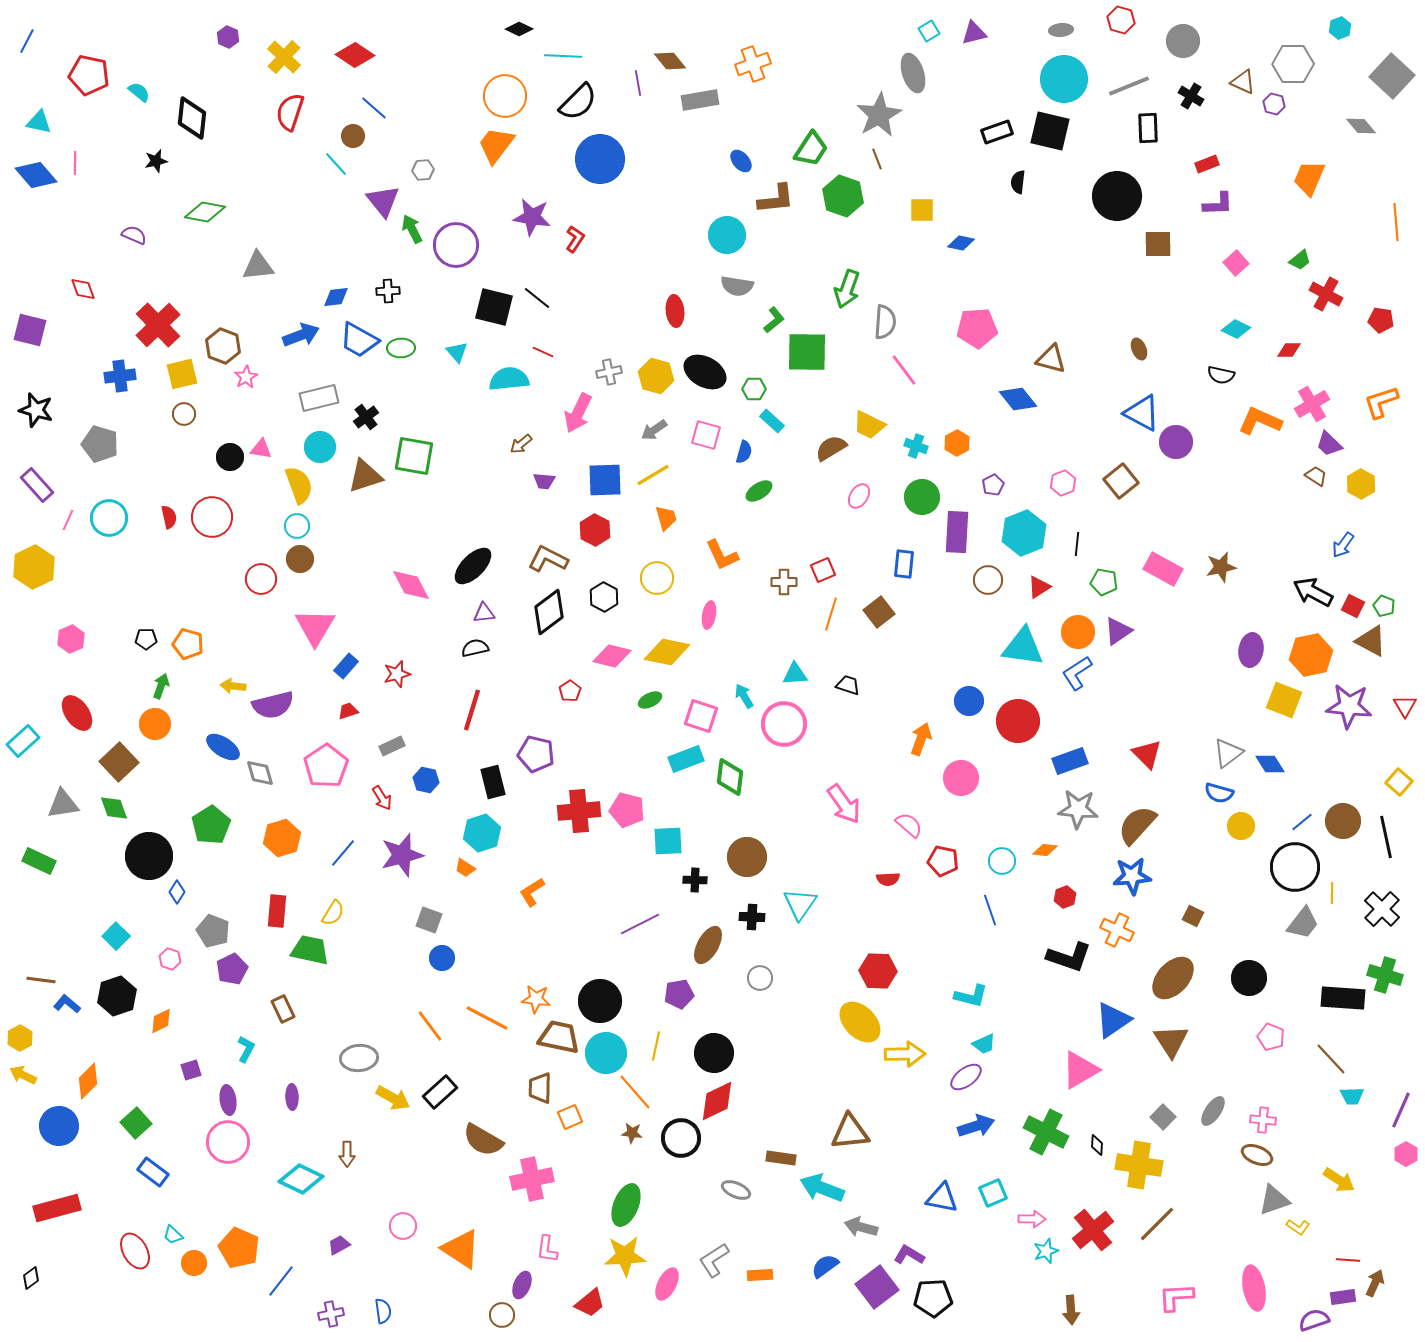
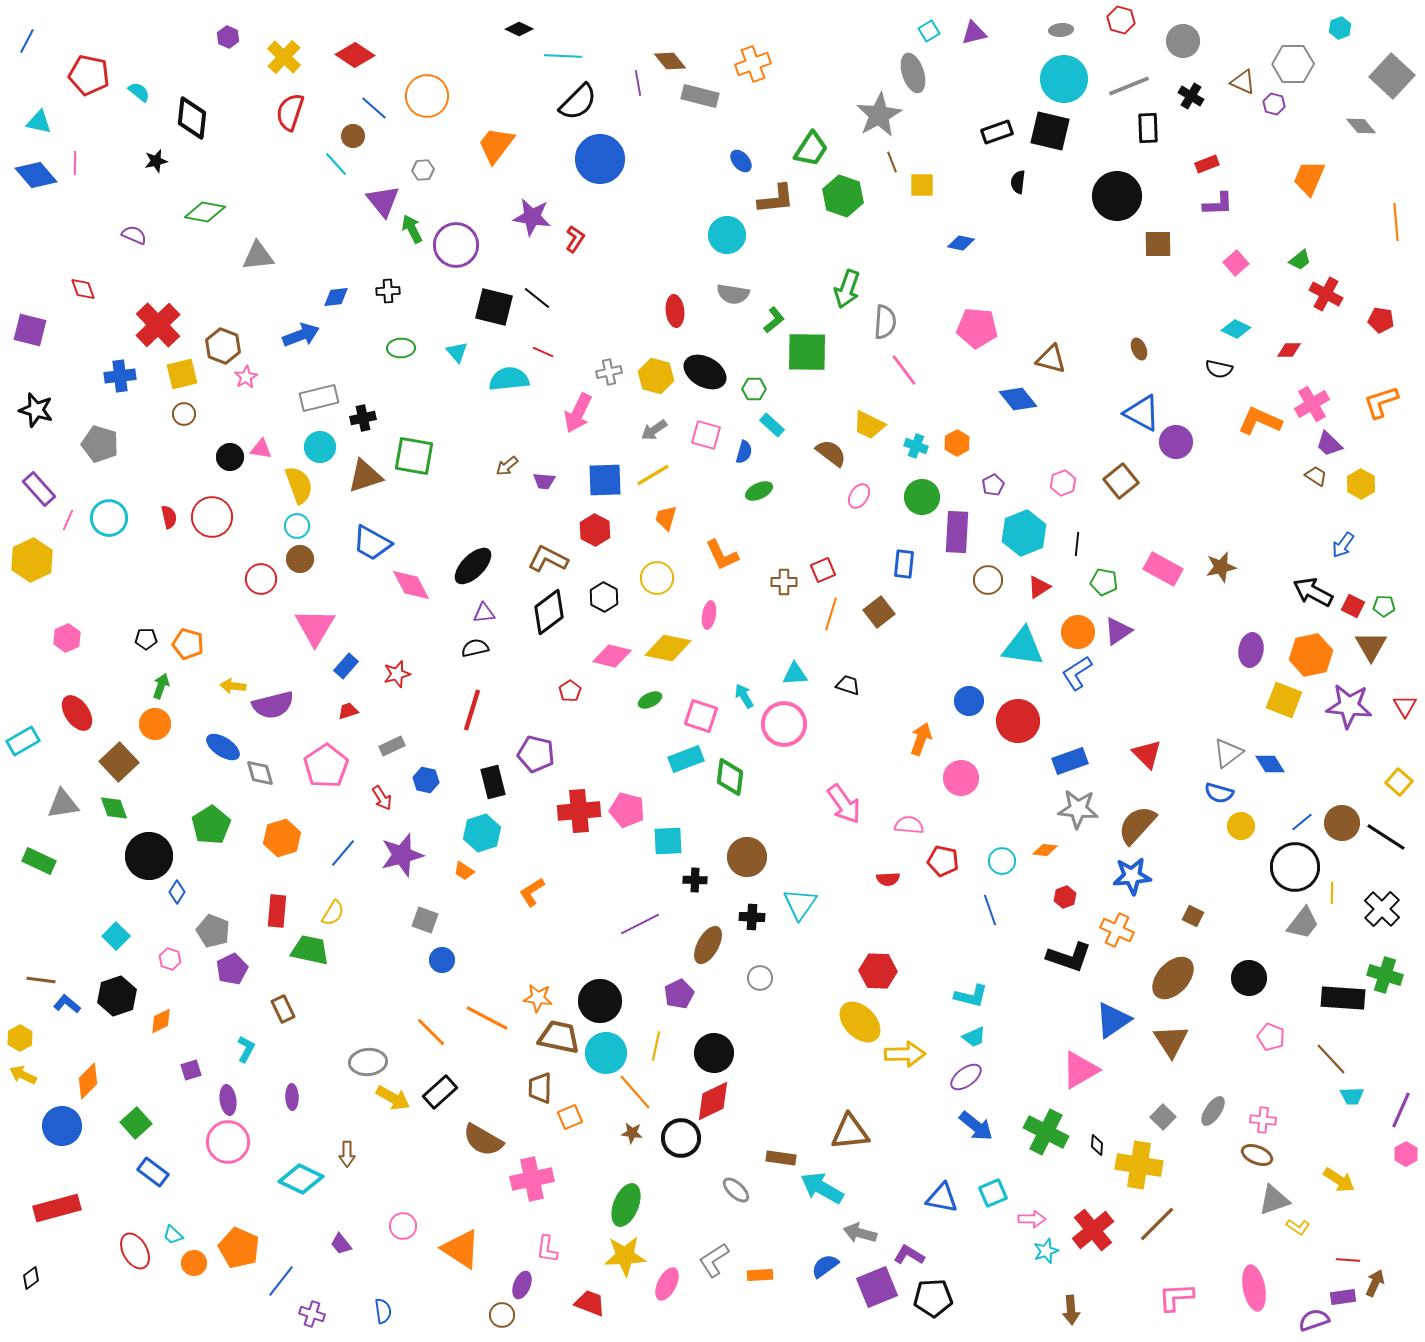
orange circle at (505, 96): moved 78 px left
gray rectangle at (700, 100): moved 4 px up; rotated 24 degrees clockwise
brown line at (877, 159): moved 15 px right, 3 px down
yellow square at (922, 210): moved 25 px up
gray triangle at (258, 266): moved 10 px up
gray semicircle at (737, 286): moved 4 px left, 8 px down
pink pentagon at (977, 328): rotated 9 degrees clockwise
blue trapezoid at (359, 340): moved 13 px right, 203 px down
black semicircle at (1221, 375): moved 2 px left, 6 px up
black cross at (366, 417): moved 3 px left, 1 px down; rotated 25 degrees clockwise
cyan rectangle at (772, 421): moved 4 px down
brown arrow at (521, 444): moved 14 px left, 22 px down
brown semicircle at (831, 448): moved 5 px down; rotated 68 degrees clockwise
purple rectangle at (37, 485): moved 2 px right, 4 px down
green ellipse at (759, 491): rotated 8 degrees clockwise
orange trapezoid at (666, 518): rotated 148 degrees counterclockwise
yellow hexagon at (34, 567): moved 2 px left, 7 px up
green pentagon at (1384, 606): rotated 20 degrees counterclockwise
pink hexagon at (71, 639): moved 4 px left, 1 px up
brown triangle at (1371, 641): moved 5 px down; rotated 32 degrees clockwise
yellow diamond at (667, 652): moved 1 px right, 4 px up
cyan rectangle at (23, 741): rotated 12 degrees clockwise
brown circle at (1343, 821): moved 1 px left, 2 px down
pink semicircle at (909, 825): rotated 36 degrees counterclockwise
black line at (1386, 837): rotated 45 degrees counterclockwise
orange trapezoid at (465, 868): moved 1 px left, 3 px down
gray square at (429, 920): moved 4 px left
blue circle at (442, 958): moved 2 px down
purple pentagon at (679, 994): rotated 16 degrees counterclockwise
orange star at (536, 999): moved 2 px right, 1 px up
orange line at (430, 1026): moved 1 px right, 6 px down; rotated 8 degrees counterclockwise
cyan trapezoid at (984, 1044): moved 10 px left, 7 px up
gray ellipse at (359, 1058): moved 9 px right, 4 px down
red diamond at (717, 1101): moved 4 px left
blue circle at (59, 1126): moved 3 px right
blue arrow at (976, 1126): rotated 57 degrees clockwise
cyan arrow at (822, 1188): rotated 9 degrees clockwise
gray ellipse at (736, 1190): rotated 20 degrees clockwise
gray arrow at (861, 1227): moved 1 px left, 6 px down
purple trapezoid at (339, 1245): moved 2 px right, 1 px up; rotated 100 degrees counterclockwise
purple square at (877, 1287): rotated 15 degrees clockwise
red trapezoid at (590, 1303): rotated 120 degrees counterclockwise
purple cross at (331, 1314): moved 19 px left; rotated 30 degrees clockwise
